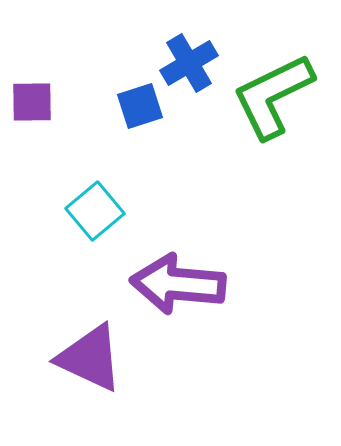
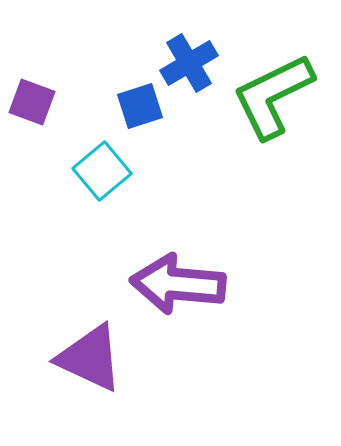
purple square: rotated 21 degrees clockwise
cyan square: moved 7 px right, 40 px up
